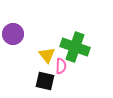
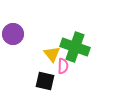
yellow triangle: moved 5 px right, 1 px up
pink semicircle: moved 2 px right
